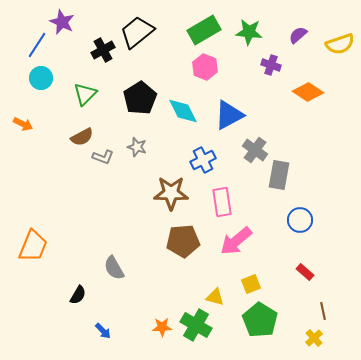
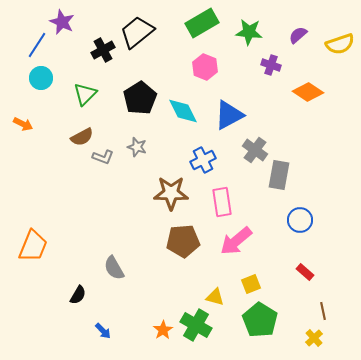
green rectangle: moved 2 px left, 7 px up
orange star: moved 1 px right, 3 px down; rotated 30 degrees counterclockwise
